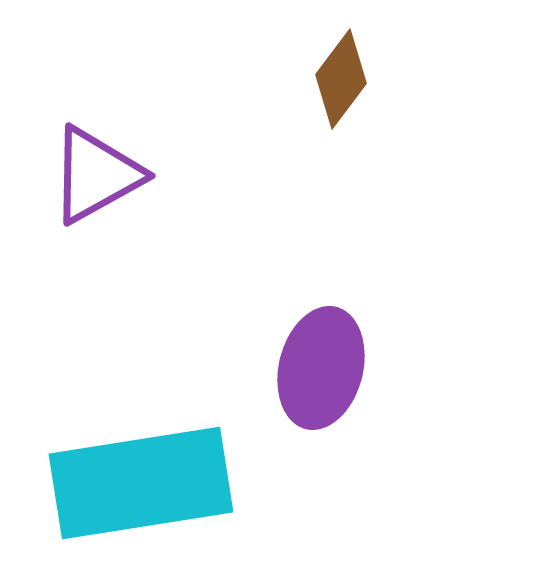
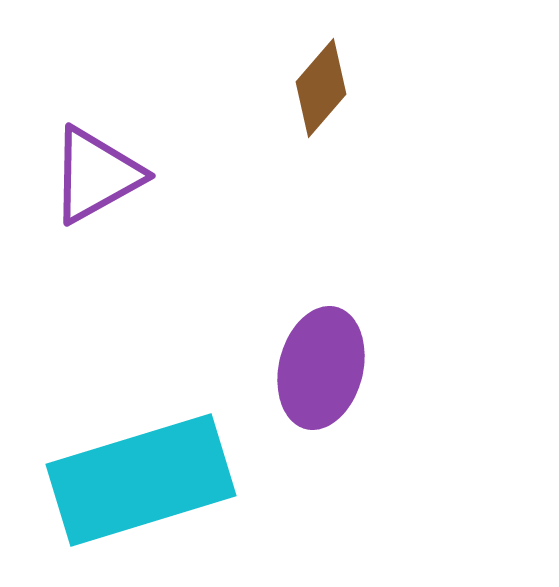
brown diamond: moved 20 px left, 9 px down; rotated 4 degrees clockwise
cyan rectangle: moved 3 px up; rotated 8 degrees counterclockwise
